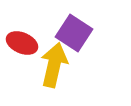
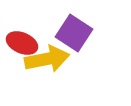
yellow arrow: moved 7 px left, 6 px up; rotated 66 degrees clockwise
